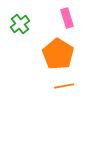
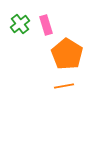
pink rectangle: moved 21 px left, 7 px down
orange pentagon: moved 9 px right
